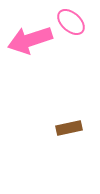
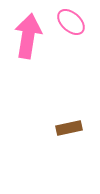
pink arrow: moved 2 px left, 4 px up; rotated 117 degrees clockwise
